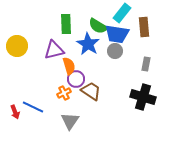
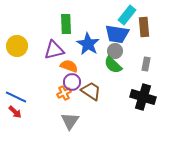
cyan rectangle: moved 5 px right, 2 px down
green semicircle: moved 15 px right, 39 px down; rotated 12 degrees clockwise
orange semicircle: rotated 54 degrees counterclockwise
purple circle: moved 4 px left, 3 px down
blue line: moved 17 px left, 10 px up
red arrow: rotated 24 degrees counterclockwise
